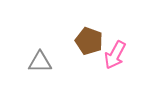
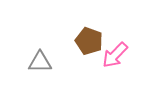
pink arrow: rotated 16 degrees clockwise
